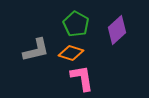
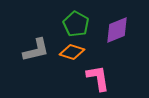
purple diamond: rotated 20 degrees clockwise
orange diamond: moved 1 px right, 1 px up
pink L-shape: moved 16 px right
